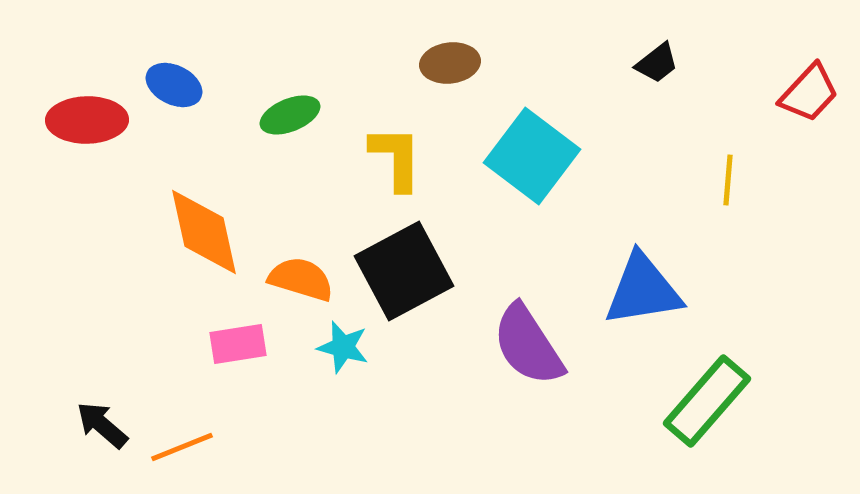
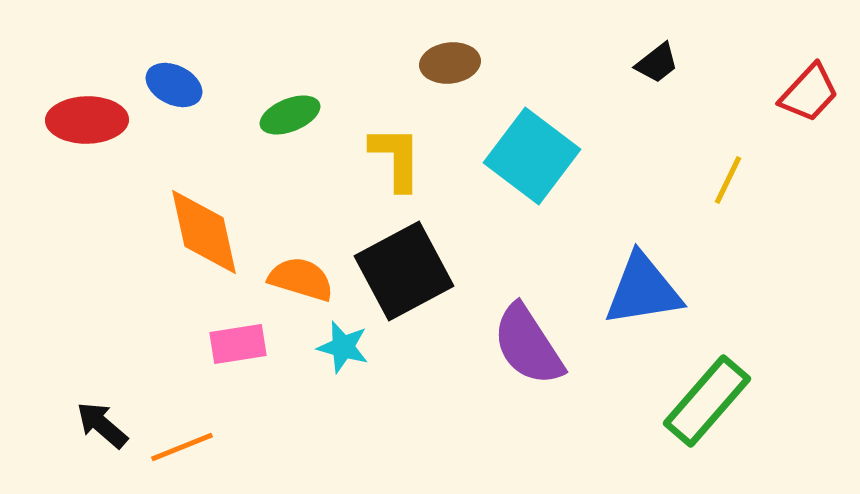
yellow line: rotated 21 degrees clockwise
